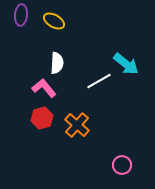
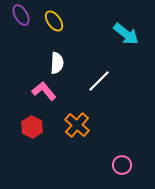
purple ellipse: rotated 35 degrees counterclockwise
yellow ellipse: rotated 25 degrees clockwise
cyan arrow: moved 30 px up
white line: rotated 15 degrees counterclockwise
pink L-shape: moved 3 px down
red hexagon: moved 10 px left, 9 px down; rotated 20 degrees counterclockwise
